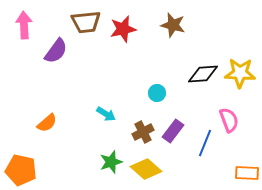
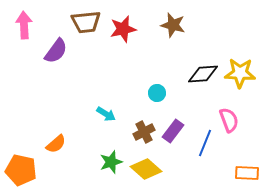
orange semicircle: moved 9 px right, 21 px down
brown cross: moved 1 px right
